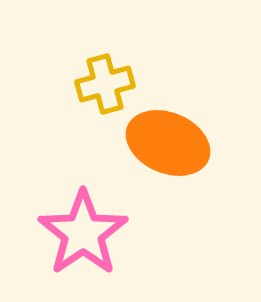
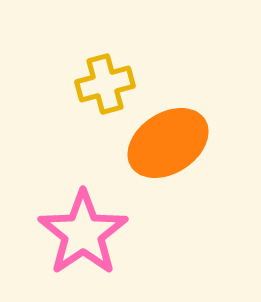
orange ellipse: rotated 56 degrees counterclockwise
